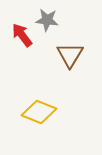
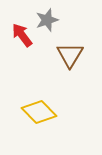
gray star: rotated 25 degrees counterclockwise
yellow diamond: rotated 24 degrees clockwise
